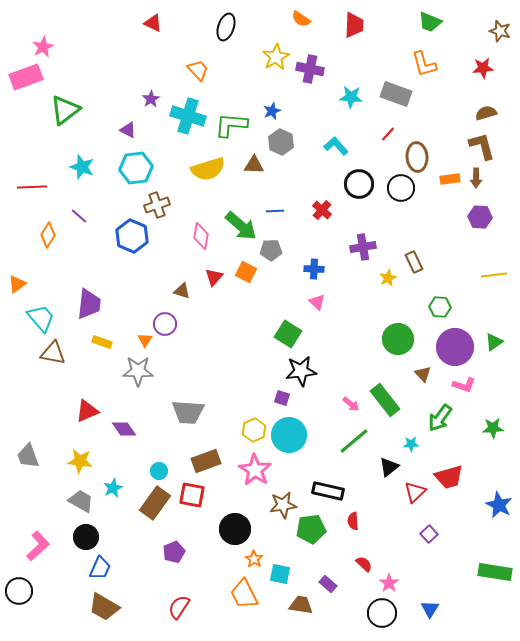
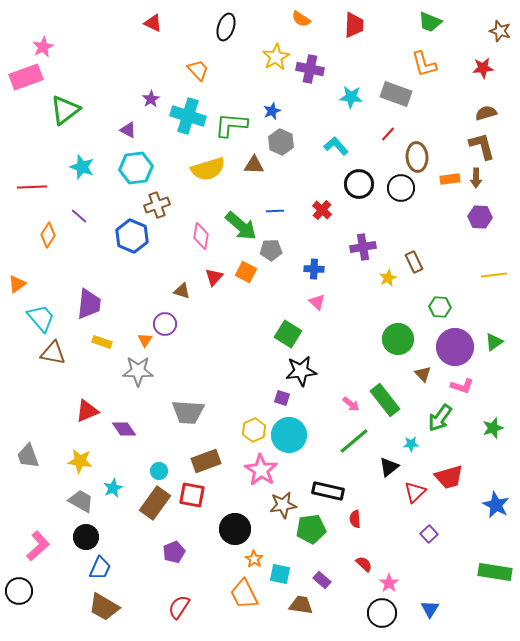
pink L-shape at (464, 385): moved 2 px left, 1 px down
green star at (493, 428): rotated 15 degrees counterclockwise
pink star at (255, 470): moved 6 px right
blue star at (499, 505): moved 3 px left
red semicircle at (353, 521): moved 2 px right, 2 px up
purple rectangle at (328, 584): moved 6 px left, 4 px up
